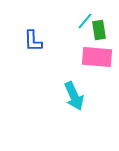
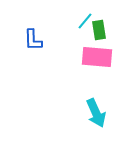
blue L-shape: moved 1 px up
cyan arrow: moved 22 px right, 17 px down
